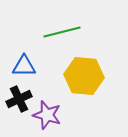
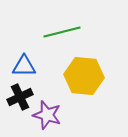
black cross: moved 1 px right, 2 px up
